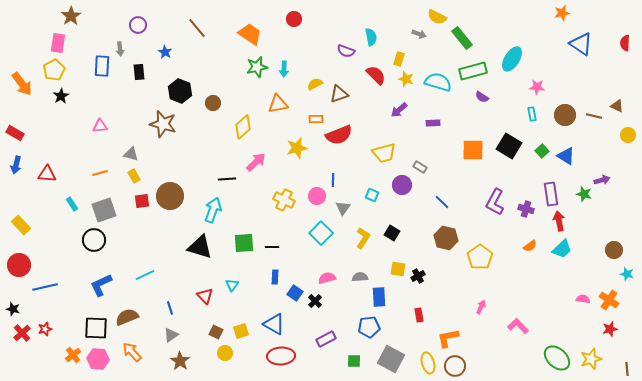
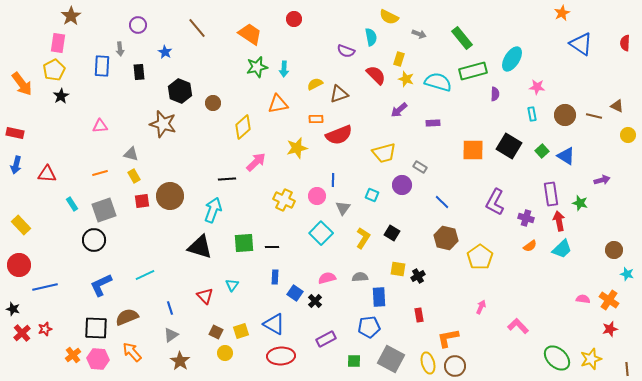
orange star at (562, 13): rotated 14 degrees counterclockwise
yellow semicircle at (437, 17): moved 48 px left
purple semicircle at (482, 97): moved 13 px right, 3 px up; rotated 120 degrees counterclockwise
red rectangle at (15, 133): rotated 18 degrees counterclockwise
green star at (584, 194): moved 4 px left, 9 px down
purple cross at (526, 209): moved 9 px down
